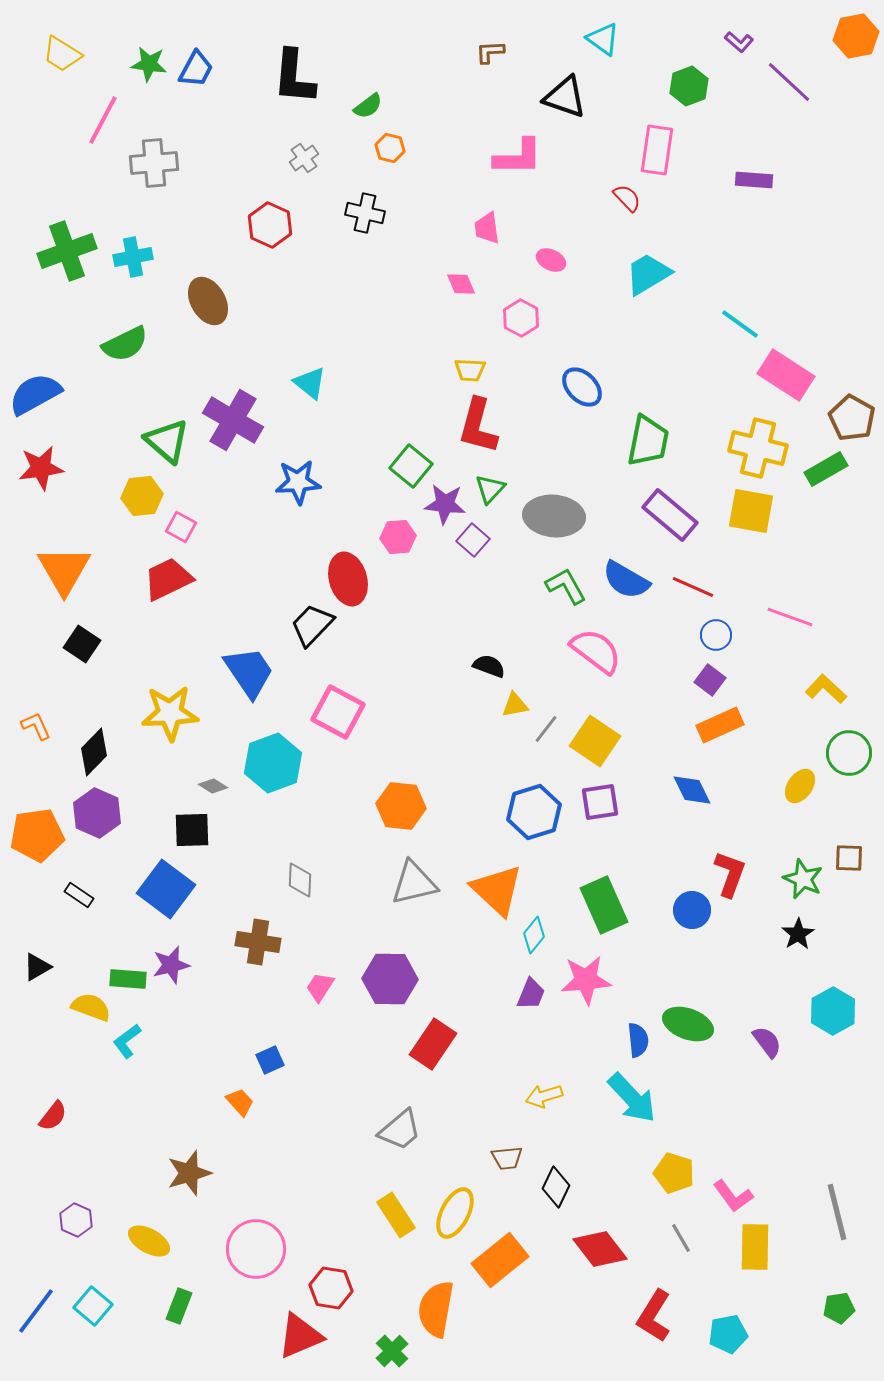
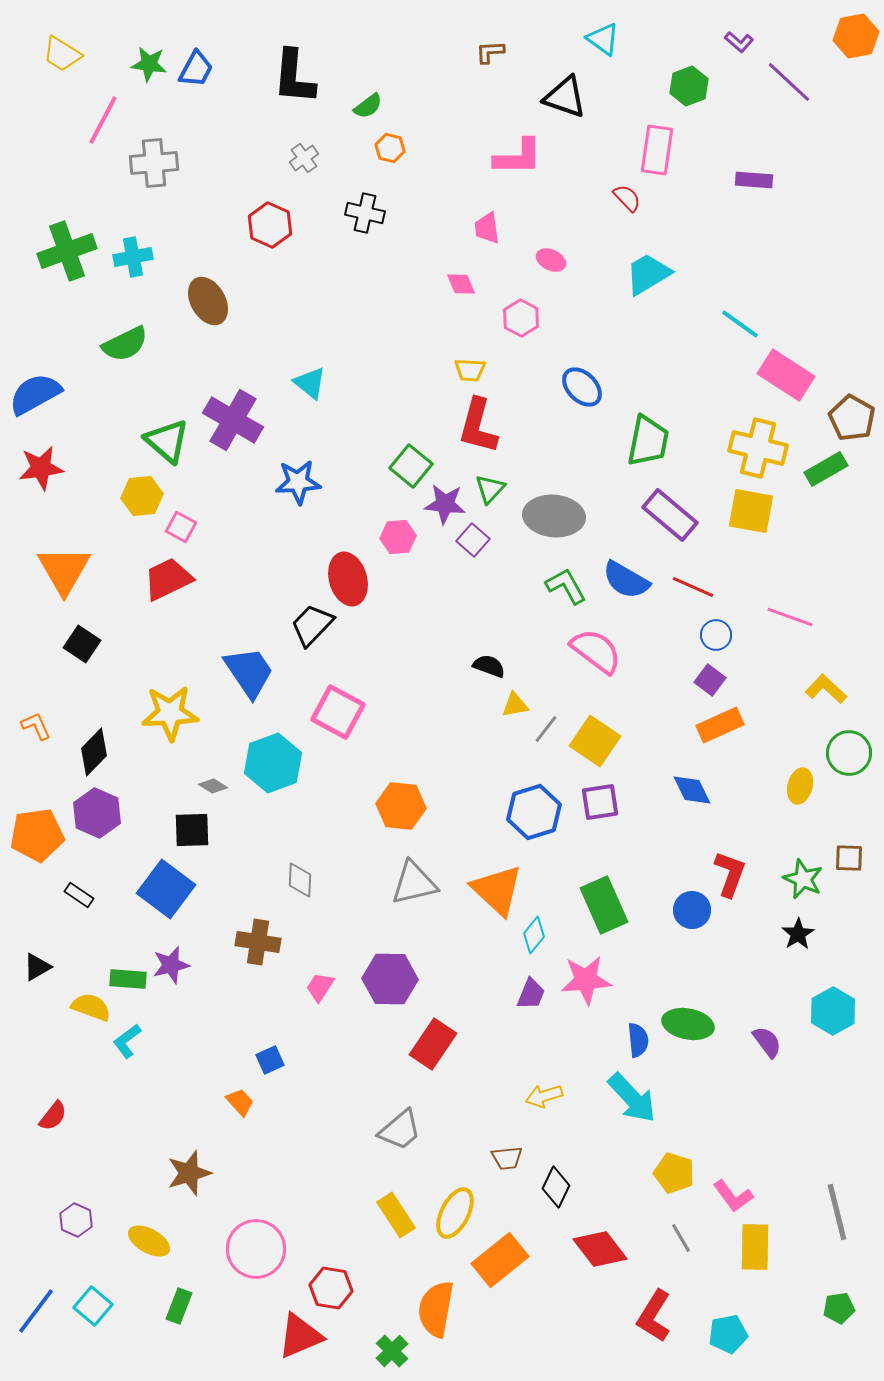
yellow ellipse at (800, 786): rotated 20 degrees counterclockwise
green ellipse at (688, 1024): rotated 9 degrees counterclockwise
